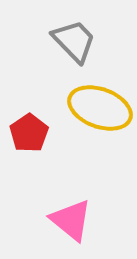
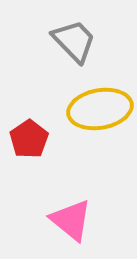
yellow ellipse: moved 1 px down; rotated 30 degrees counterclockwise
red pentagon: moved 6 px down
